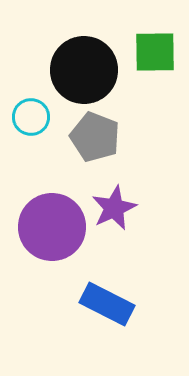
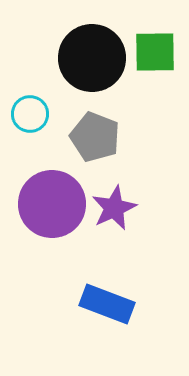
black circle: moved 8 px right, 12 px up
cyan circle: moved 1 px left, 3 px up
purple circle: moved 23 px up
blue rectangle: rotated 6 degrees counterclockwise
